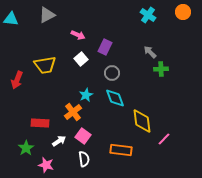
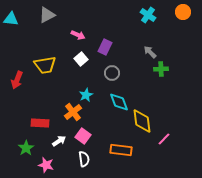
cyan diamond: moved 4 px right, 4 px down
